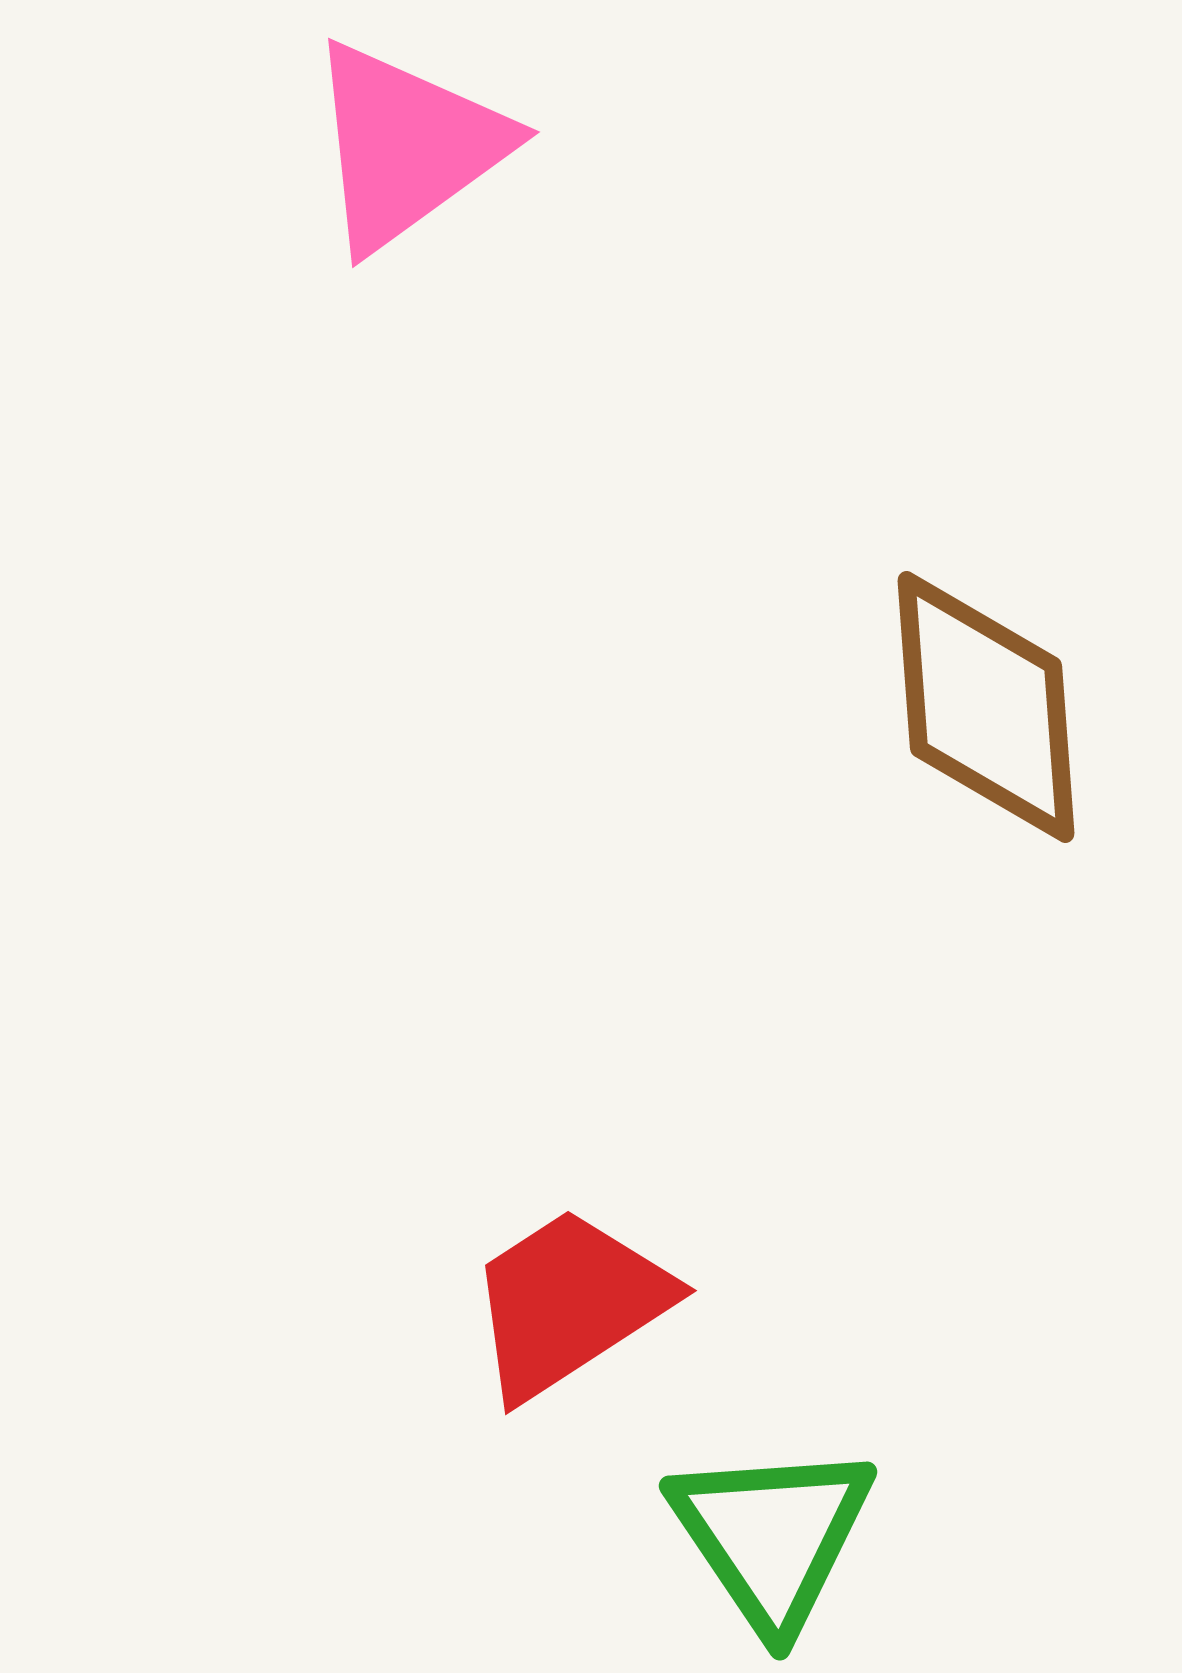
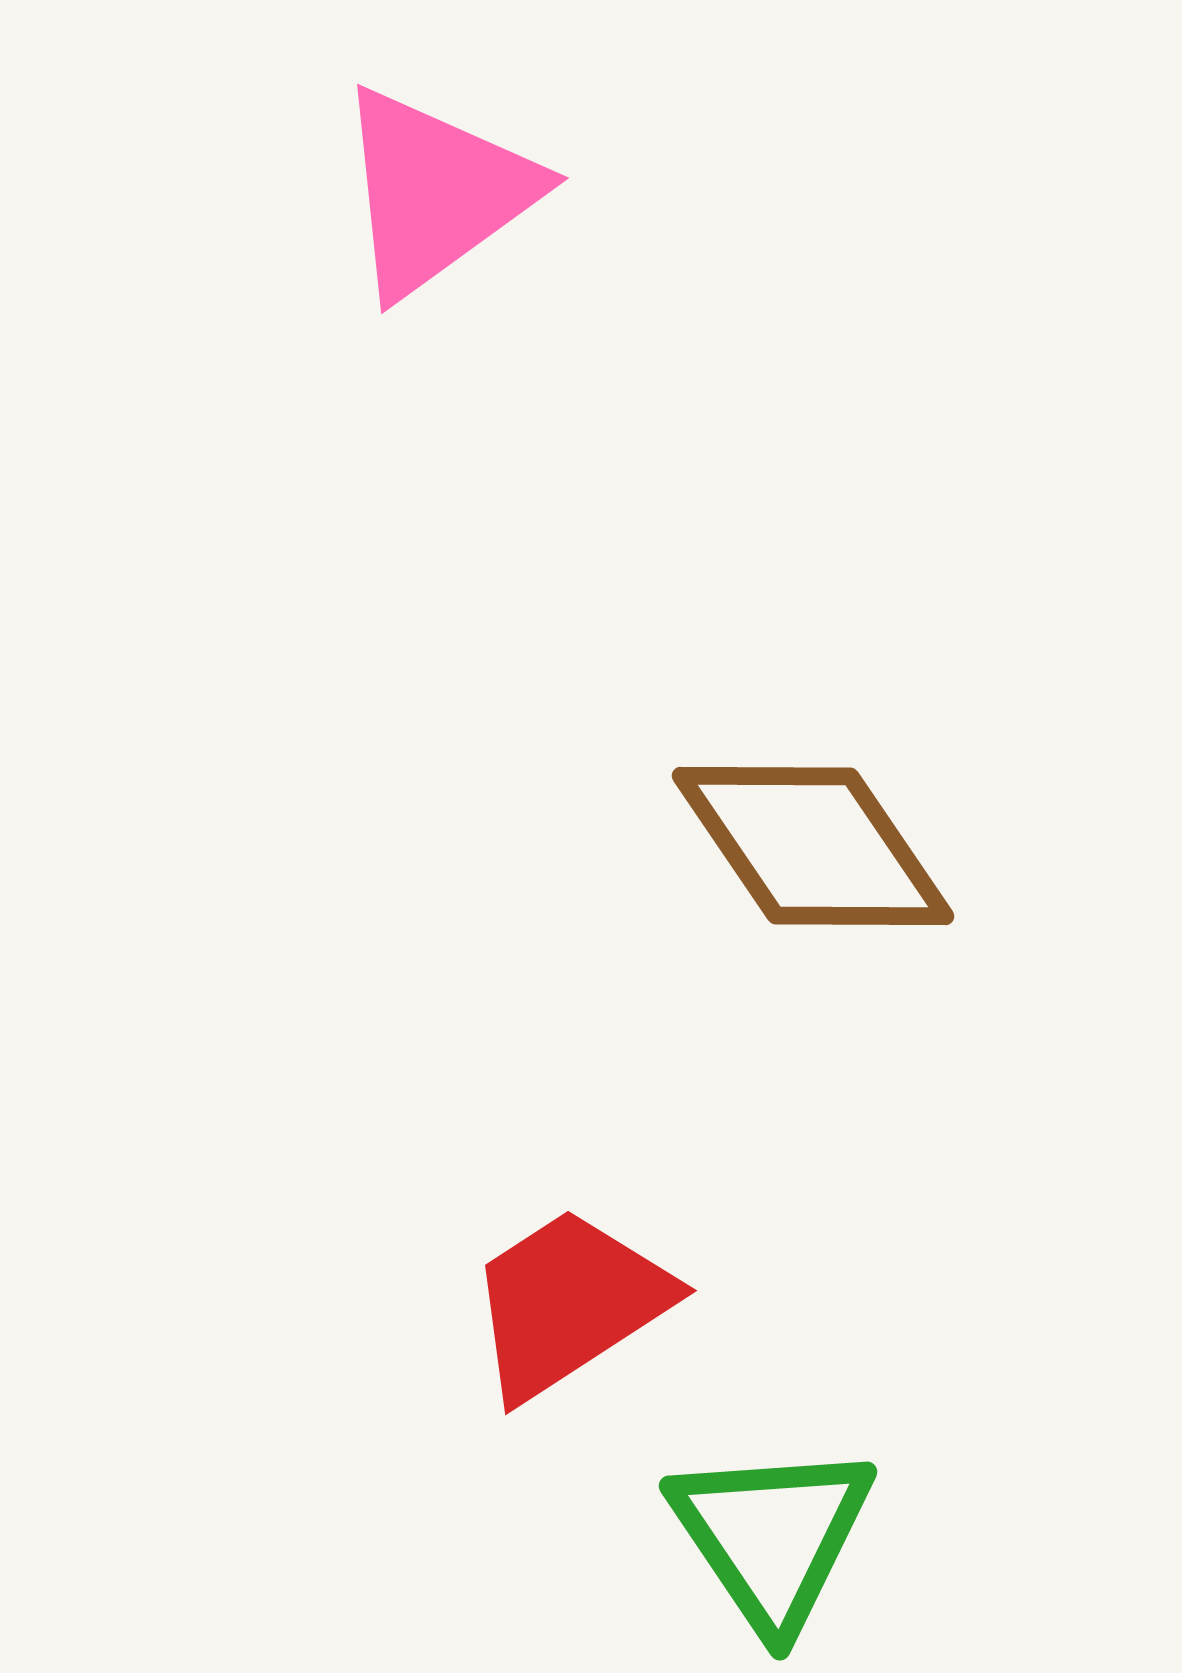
pink triangle: moved 29 px right, 46 px down
brown diamond: moved 173 px left, 139 px down; rotated 30 degrees counterclockwise
